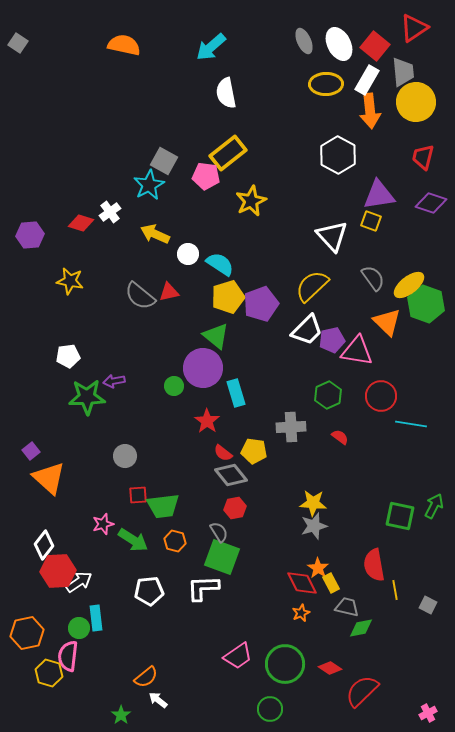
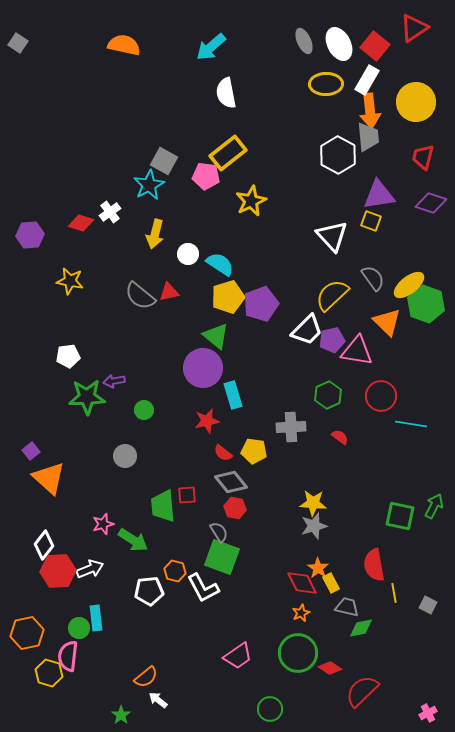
gray trapezoid at (403, 72): moved 35 px left, 65 px down
yellow arrow at (155, 234): rotated 100 degrees counterclockwise
yellow semicircle at (312, 286): moved 20 px right, 9 px down
green circle at (174, 386): moved 30 px left, 24 px down
cyan rectangle at (236, 393): moved 3 px left, 2 px down
red star at (207, 421): rotated 25 degrees clockwise
gray diamond at (231, 475): moved 7 px down
red square at (138, 495): moved 49 px right
green trapezoid at (163, 506): rotated 92 degrees clockwise
red hexagon at (235, 508): rotated 20 degrees clockwise
orange hexagon at (175, 541): moved 30 px down
white arrow at (79, 582): moved 11 px right, 13 px up; rotated 12 degrees clockwise
white L-shape at (203, 588): rotated 116 degrees counterclockwise
yellow line at (395, 590): moved 1 px left, 3 px down
green circle at (285, 664): moved 13 px right, 11 px up
